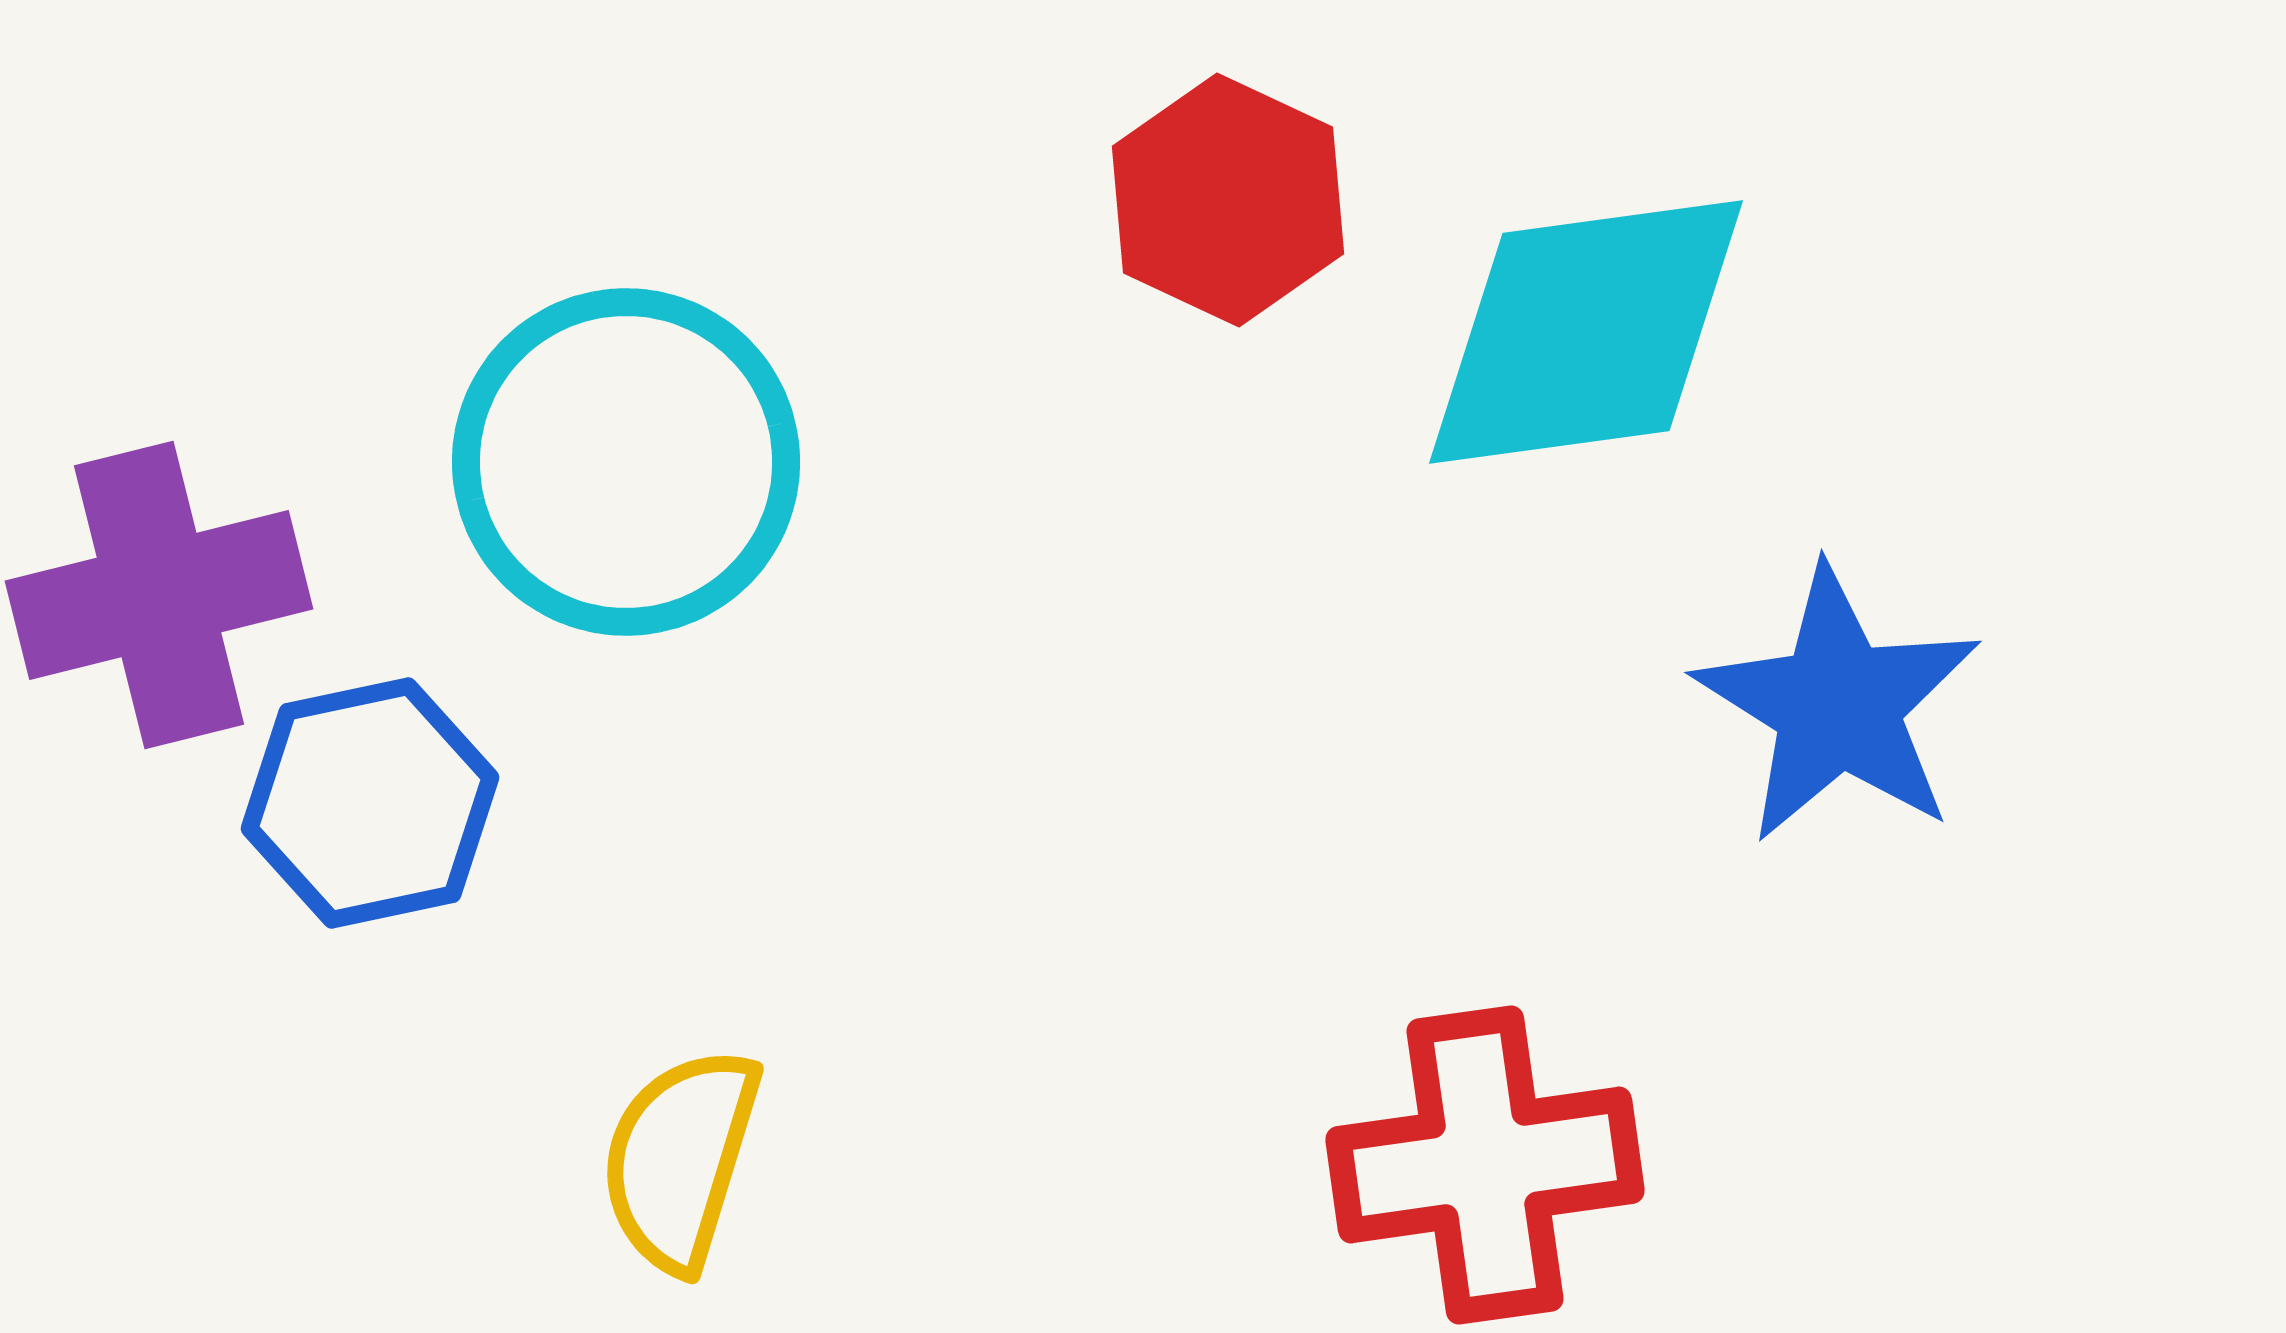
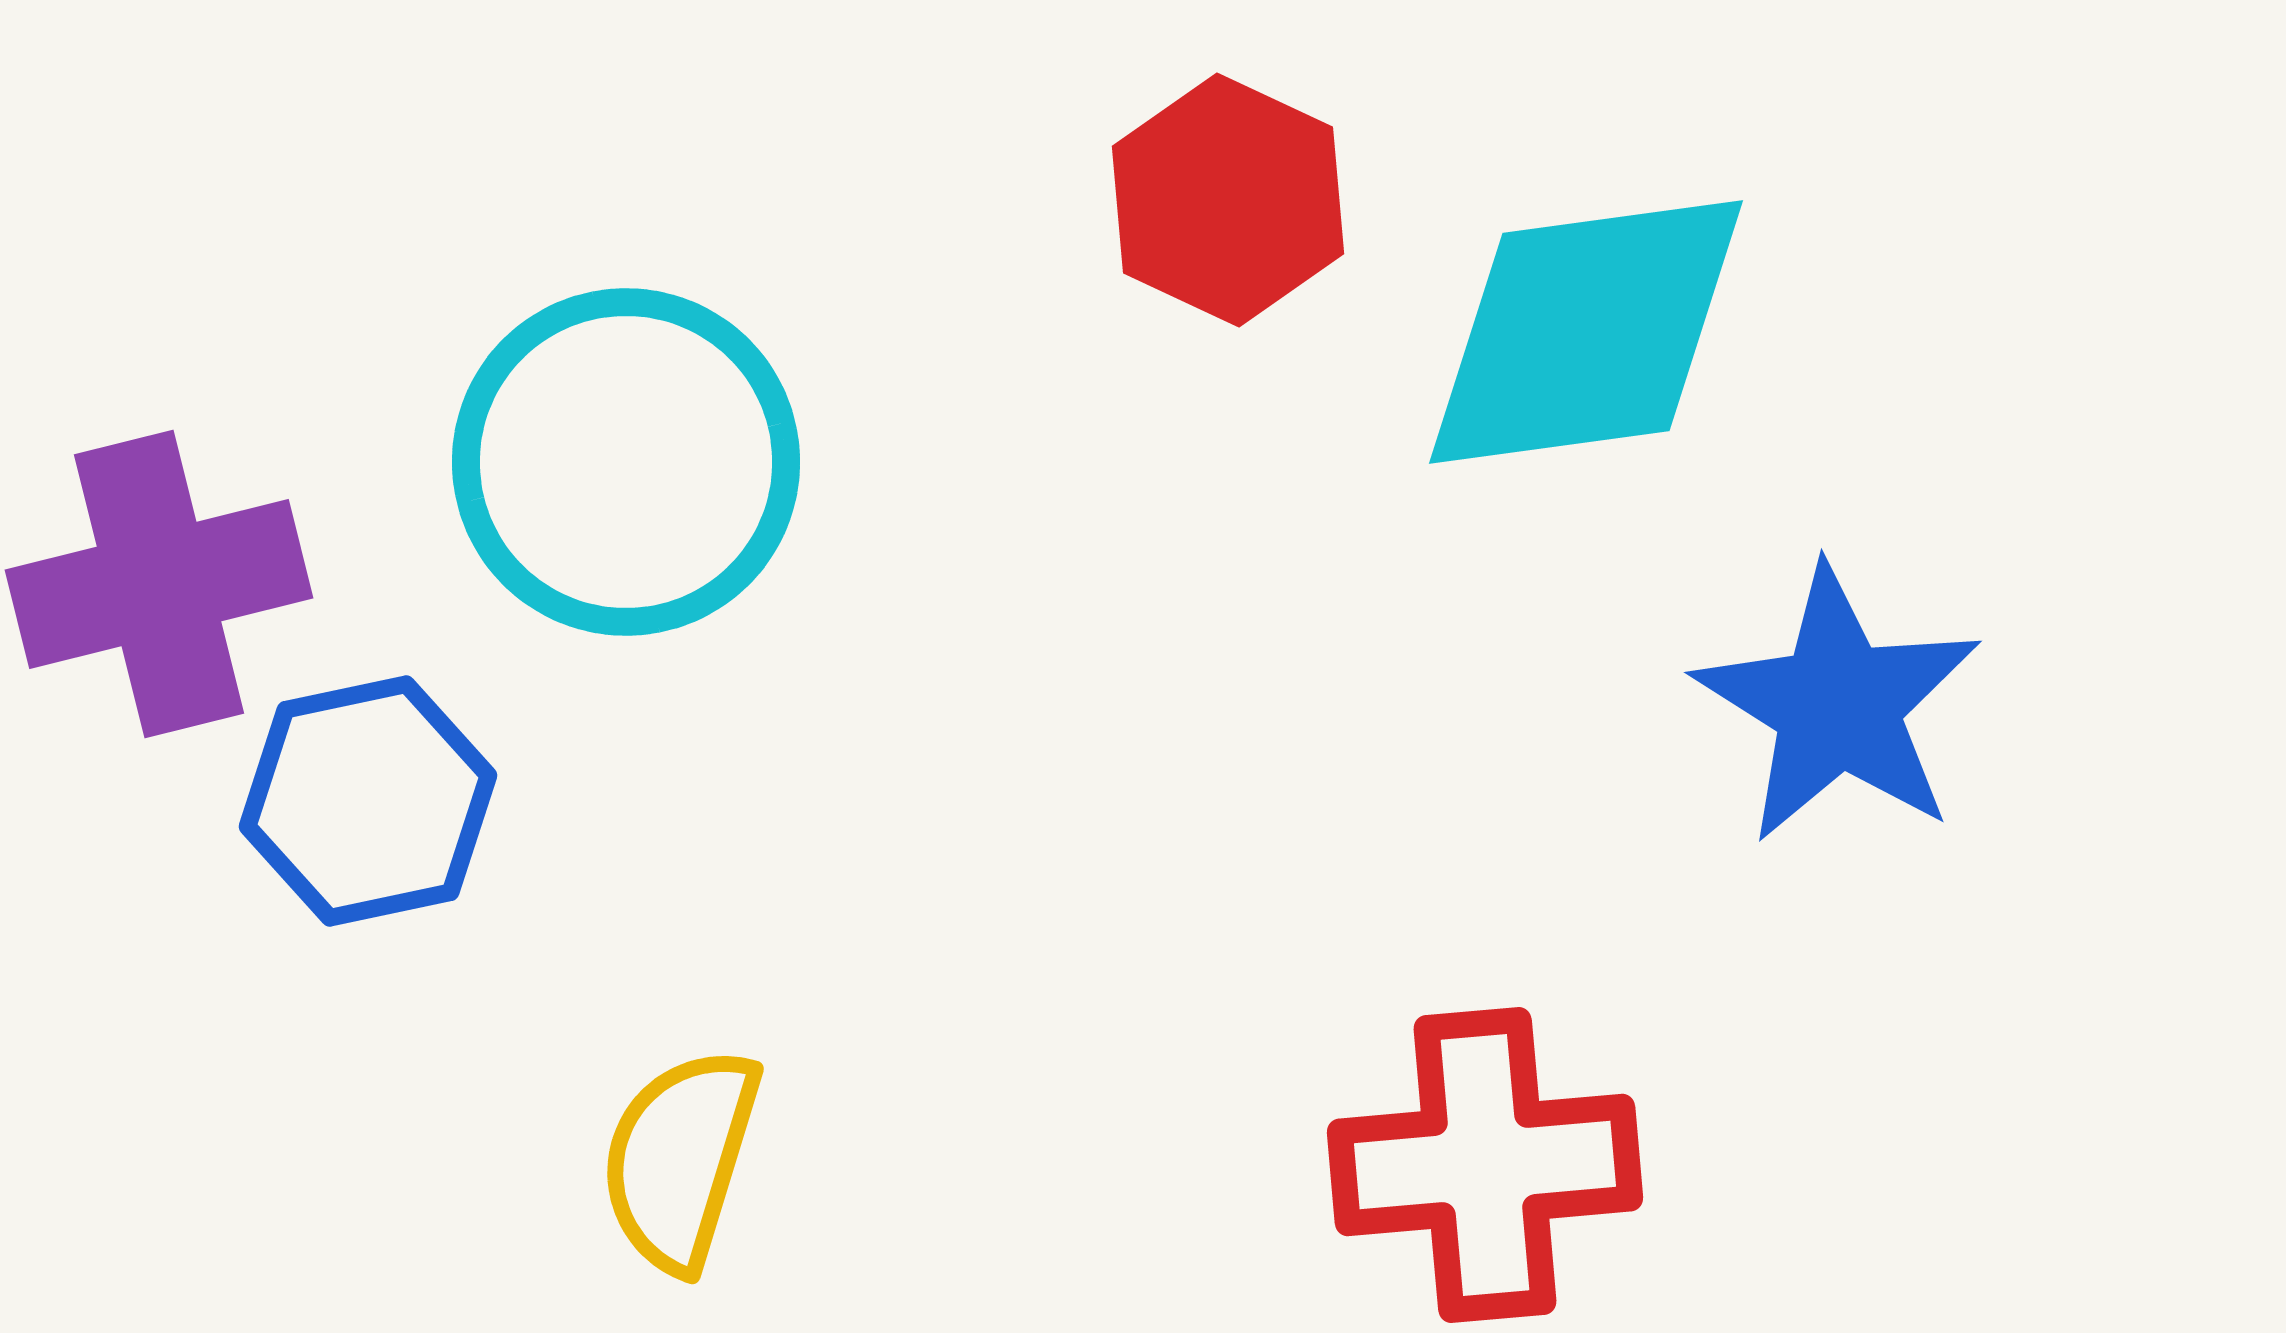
purple cross: moved 11 px up
blue hexagon: moved 2 px left, 2 px up
red cross: rotated 3 degrees clockwise
